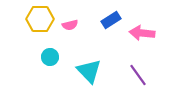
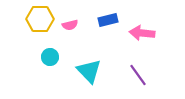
blue rectangle: moved 3 px left; rotated 18 degrees clockwise
